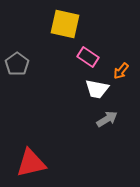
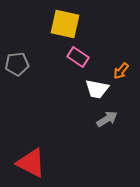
pink rectangle: moved 10 px left
gray pentagon: rotated 30 degrees clockwise
red triangle: rotated 40 degrees clockwise
